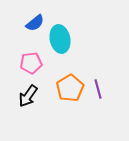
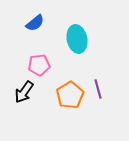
cyan ellipse: moved 17 px right
pink pentagon: moved 8 px right, 2 px down
orange pentagon: moved 7 px down
black arrow: moved 4 px left, 4 px up
